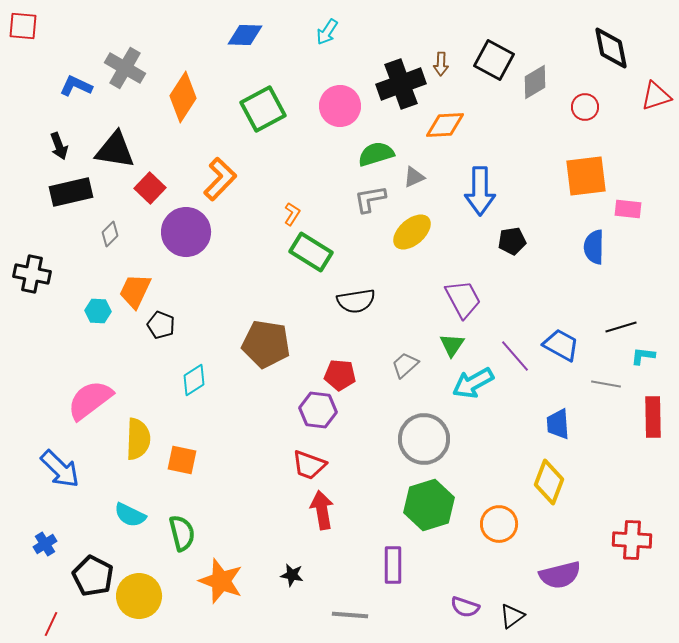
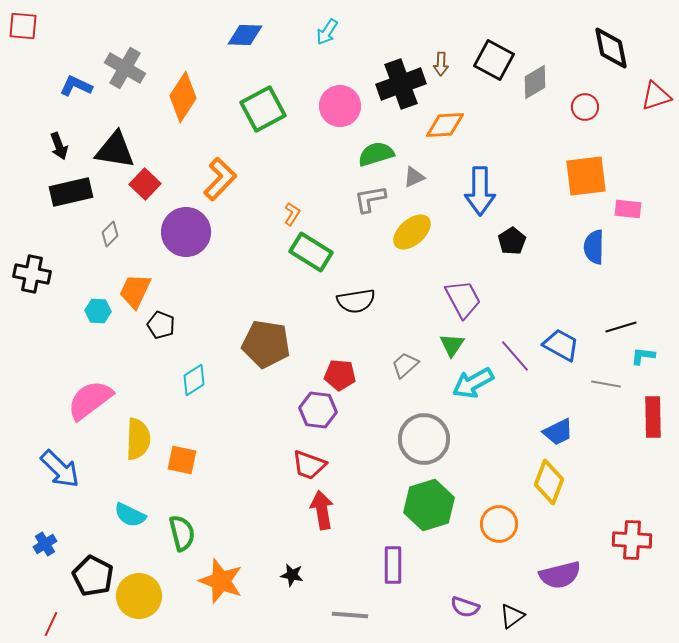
red square at (150, 188): moved 5 px left, 4 px up
black pentagon at (512, 241): rotated 24 degrees counterclockwise
blue trapezoid at (558, 424): moved 8 px down; rotated 112 degrees counterclockwise
